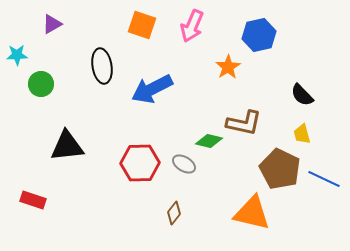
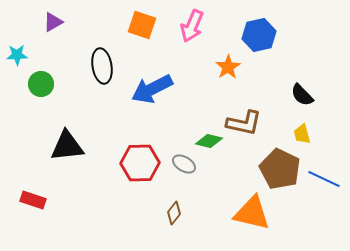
purple triangle: moved 1 px right, 2 px up
